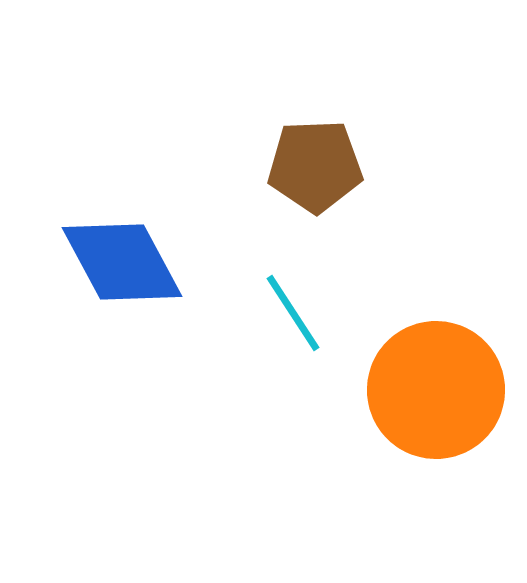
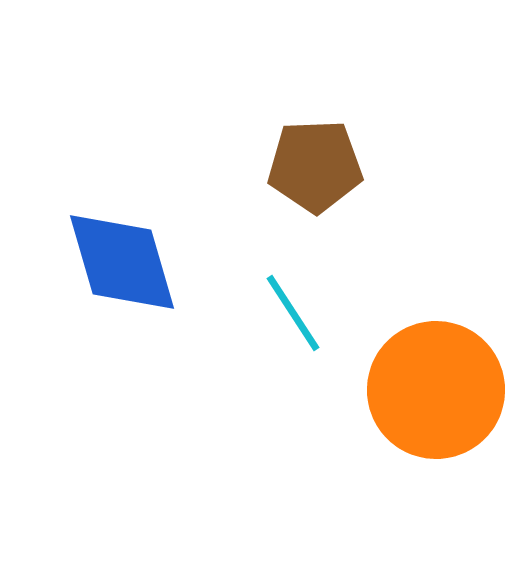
blue diamond: rotated 12 degrees clockwise
